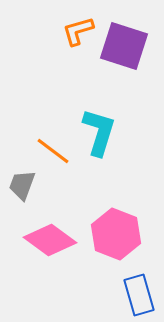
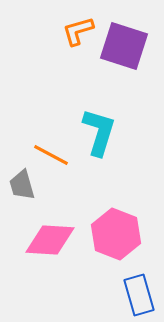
orange line: moved 2 px left, 4 px down; rotated 9 degrees counterclockwise
gray trapezoid: rotated 36 degrees counterclockwise
pink diamond: rotated 33 degrees counterclockwise
